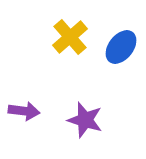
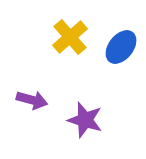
purple arrow: moved 8 px right, 11 px up; rotated 8 degrees clockwise
